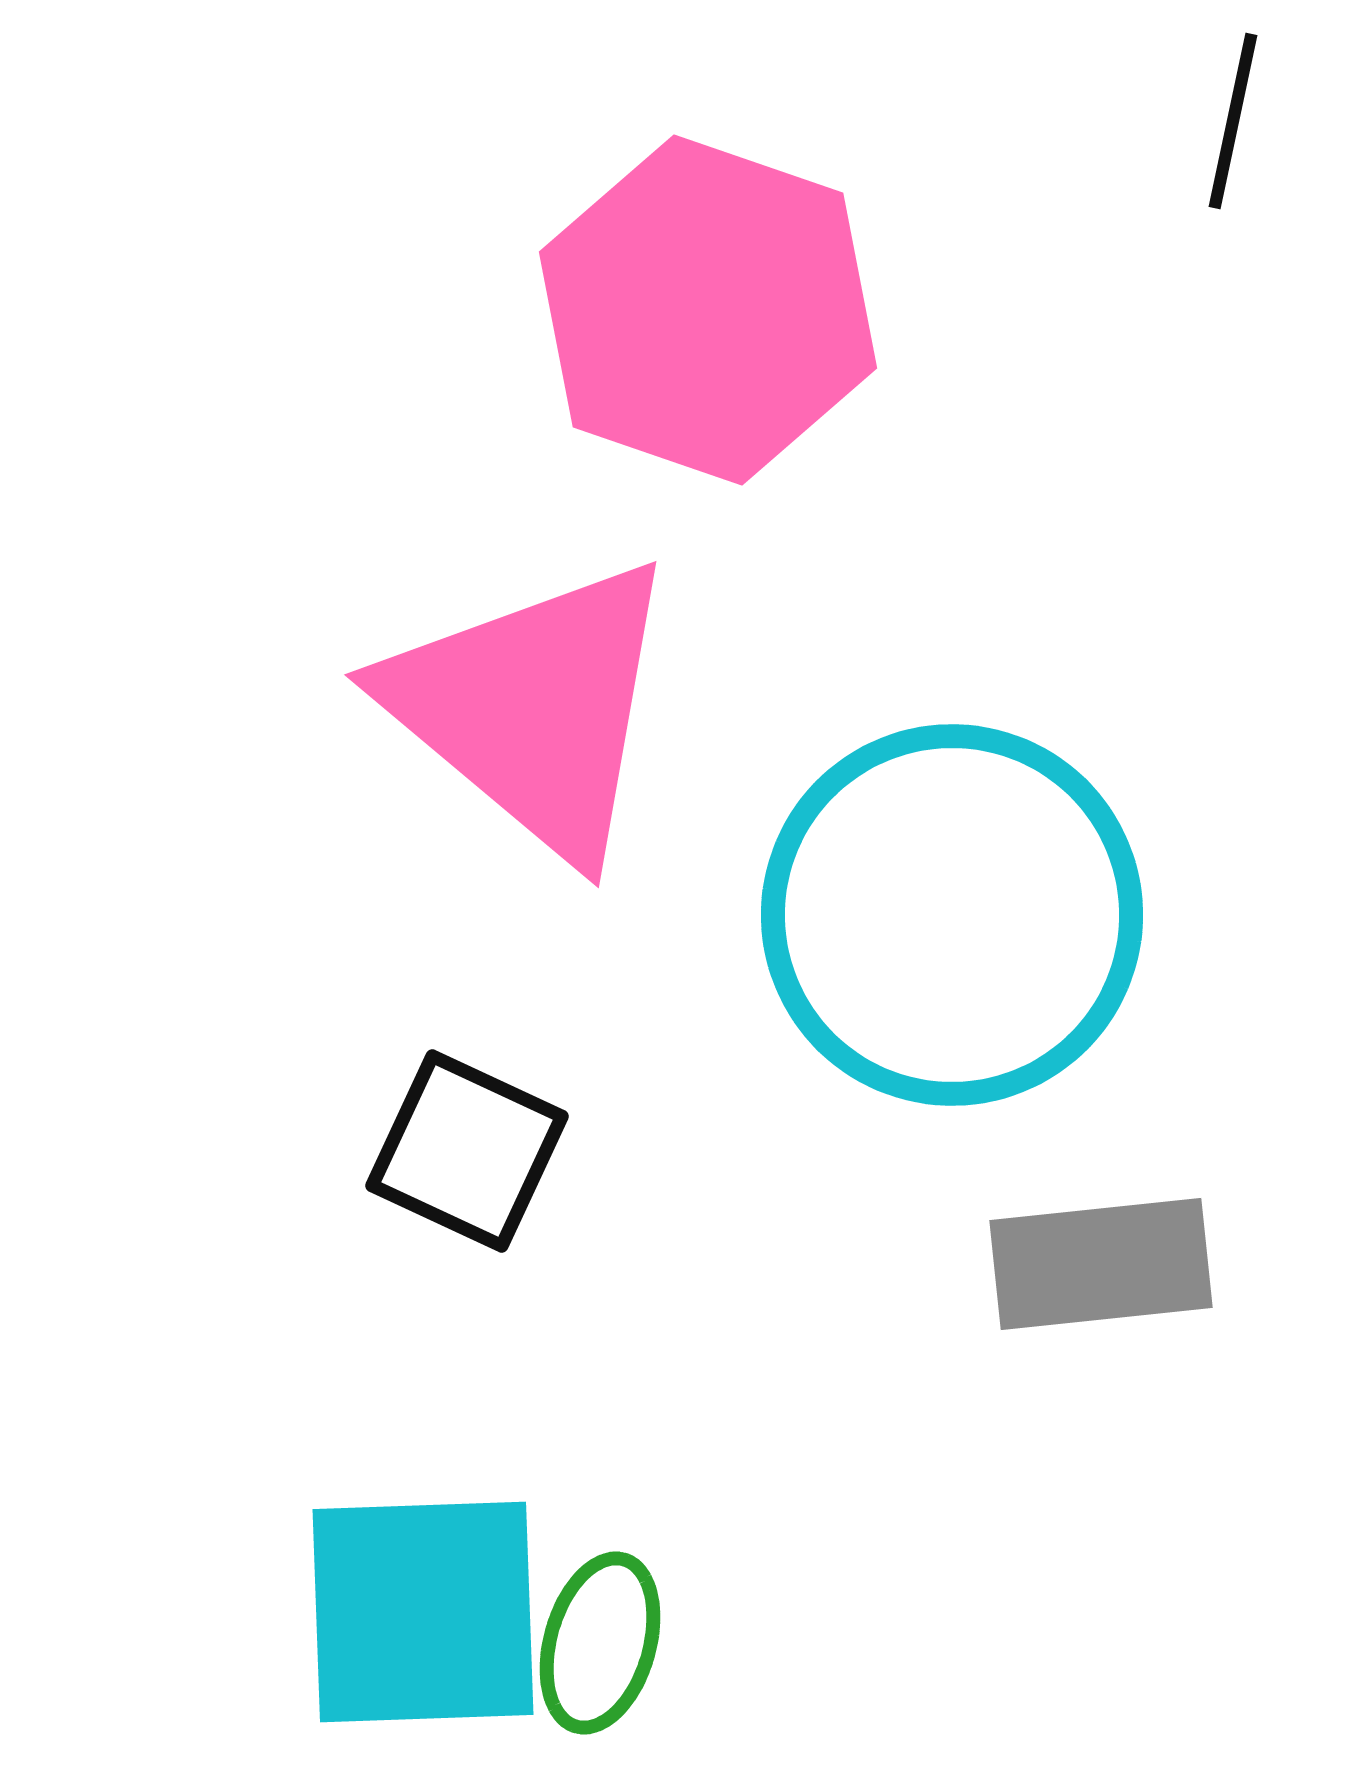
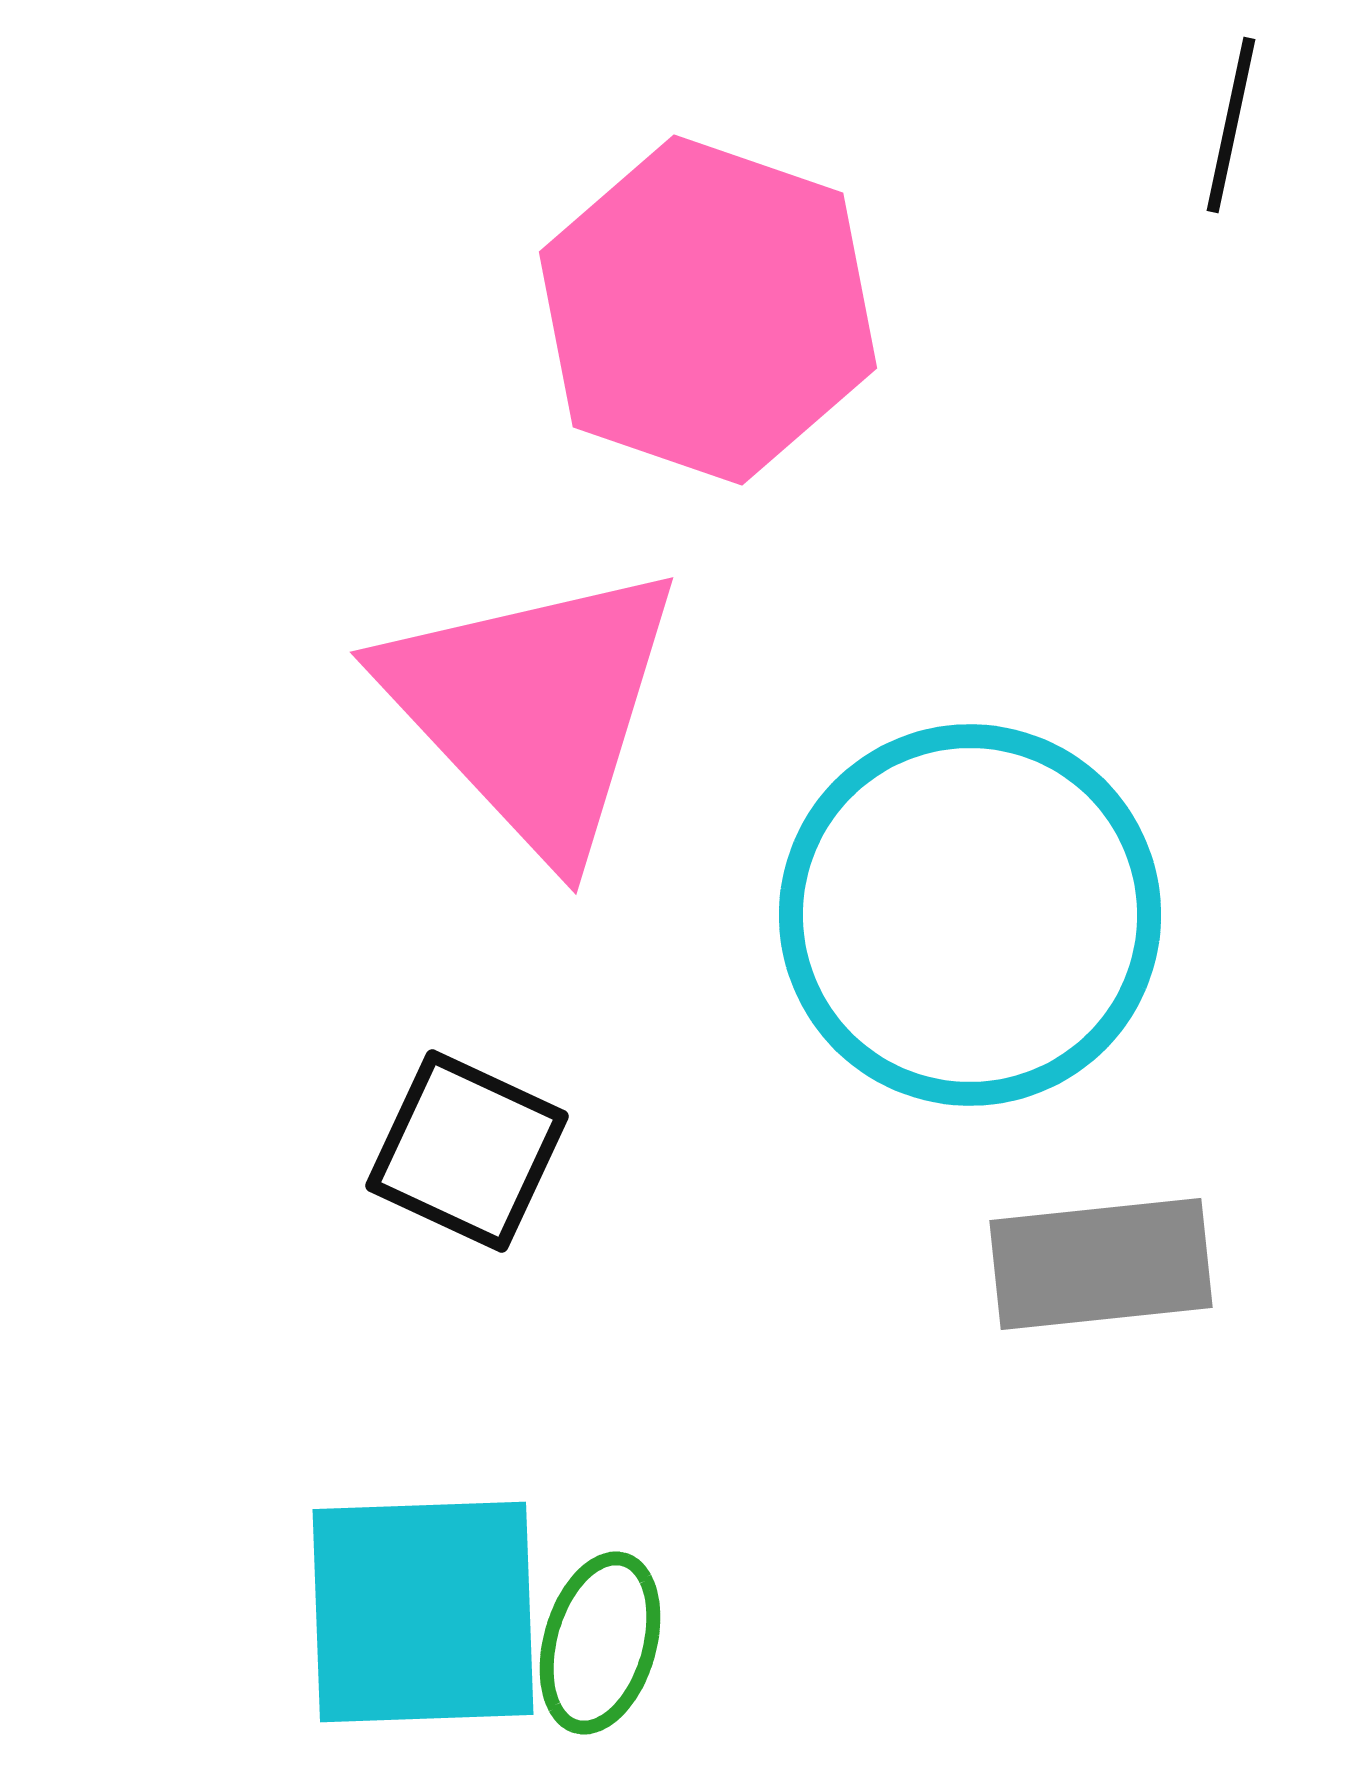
black line: moved 2 px left, 4 px down
pink triangle: rotated 7 degrees clockwise
cyan circle: moved 18 px right
